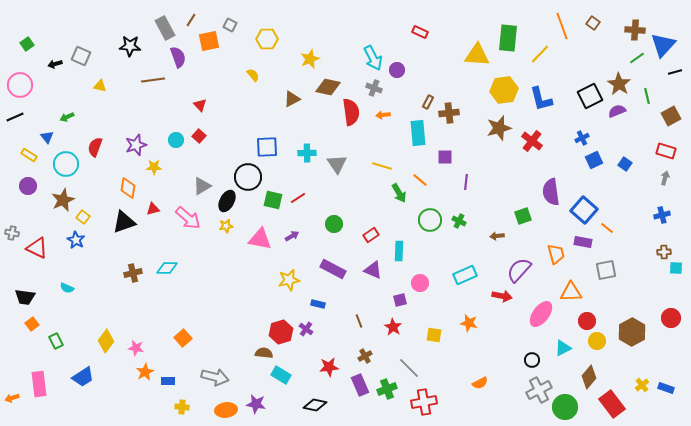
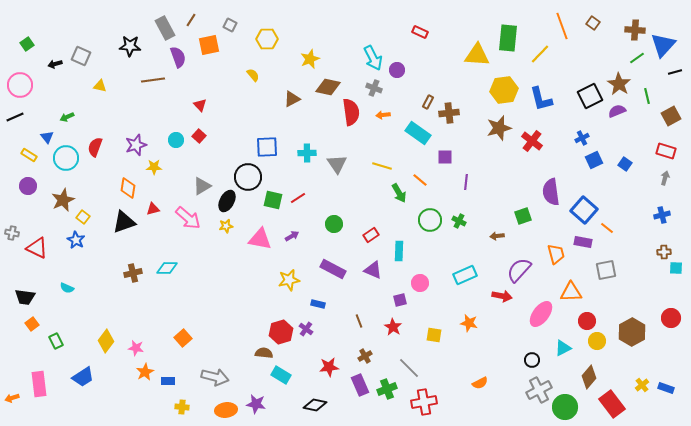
orange square at (209, 41): moved 4 px down
cyan rectangle at (418, 133): rotated 50 degrees counterclockwise
cyan circle at (66, 164): moved 6 px up
